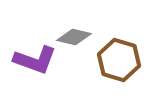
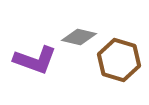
gray diamond: moved 5 px right
